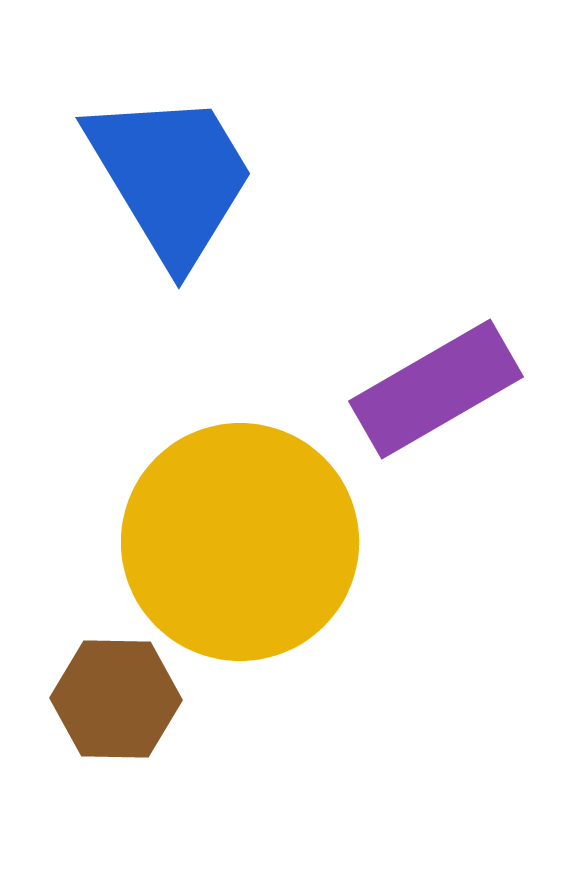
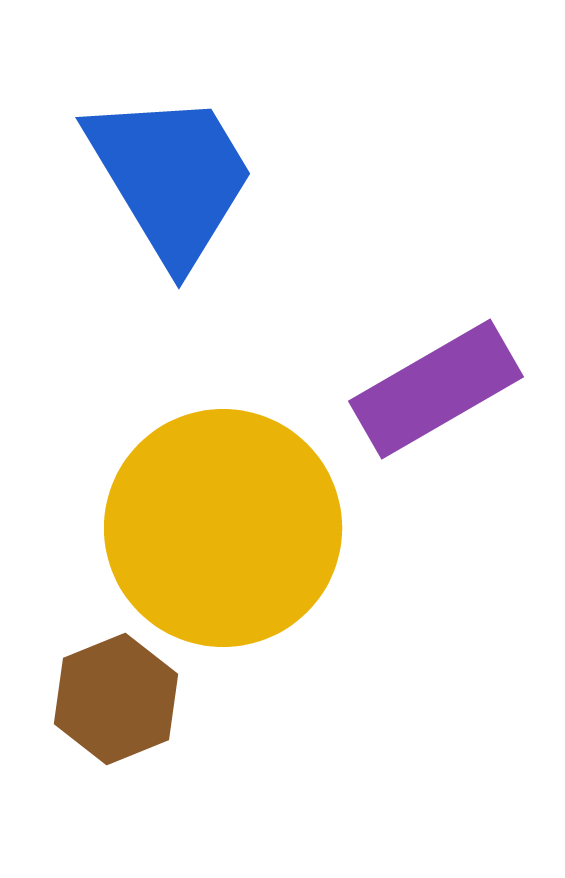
yellow circle: moved 17 px left, 14 px up
brown hexagon: rotated 23 degrees counterclockwise
